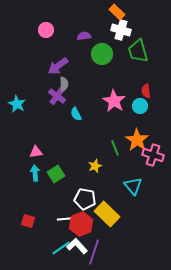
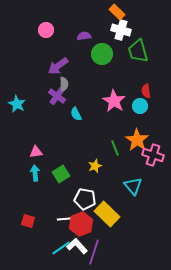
green square: moved 5 px right
